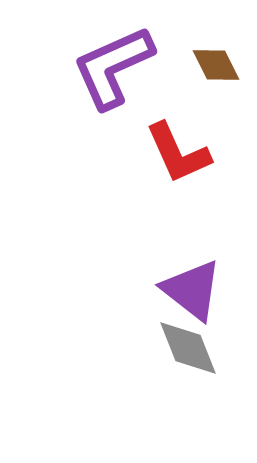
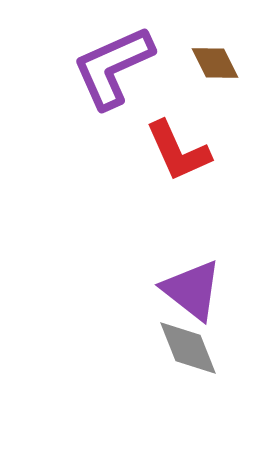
brown diamond: moved 1 px left, 2 px up
red L-shape: moved 2 px up
